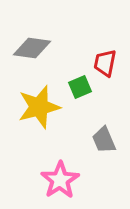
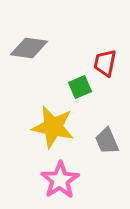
gray diamond: moved 3 px left
yellow star: moved 14 px right, 20 px down; rotated 27 degrees clockwise
gray trapezoid: moved 3 px right, 1 px down
